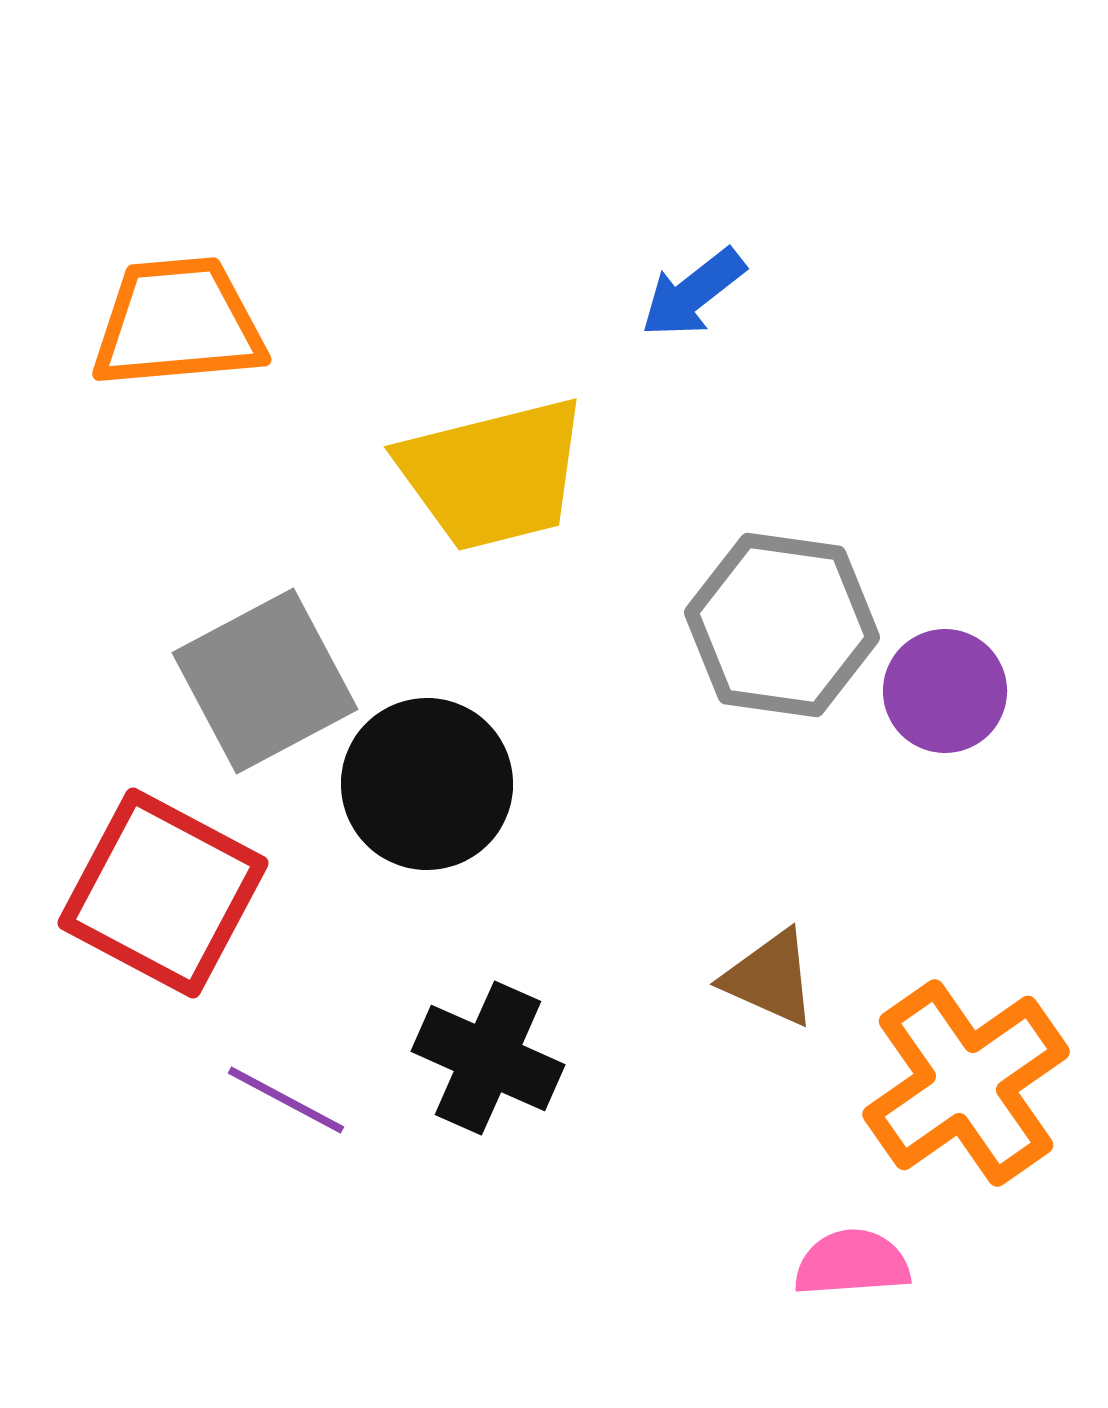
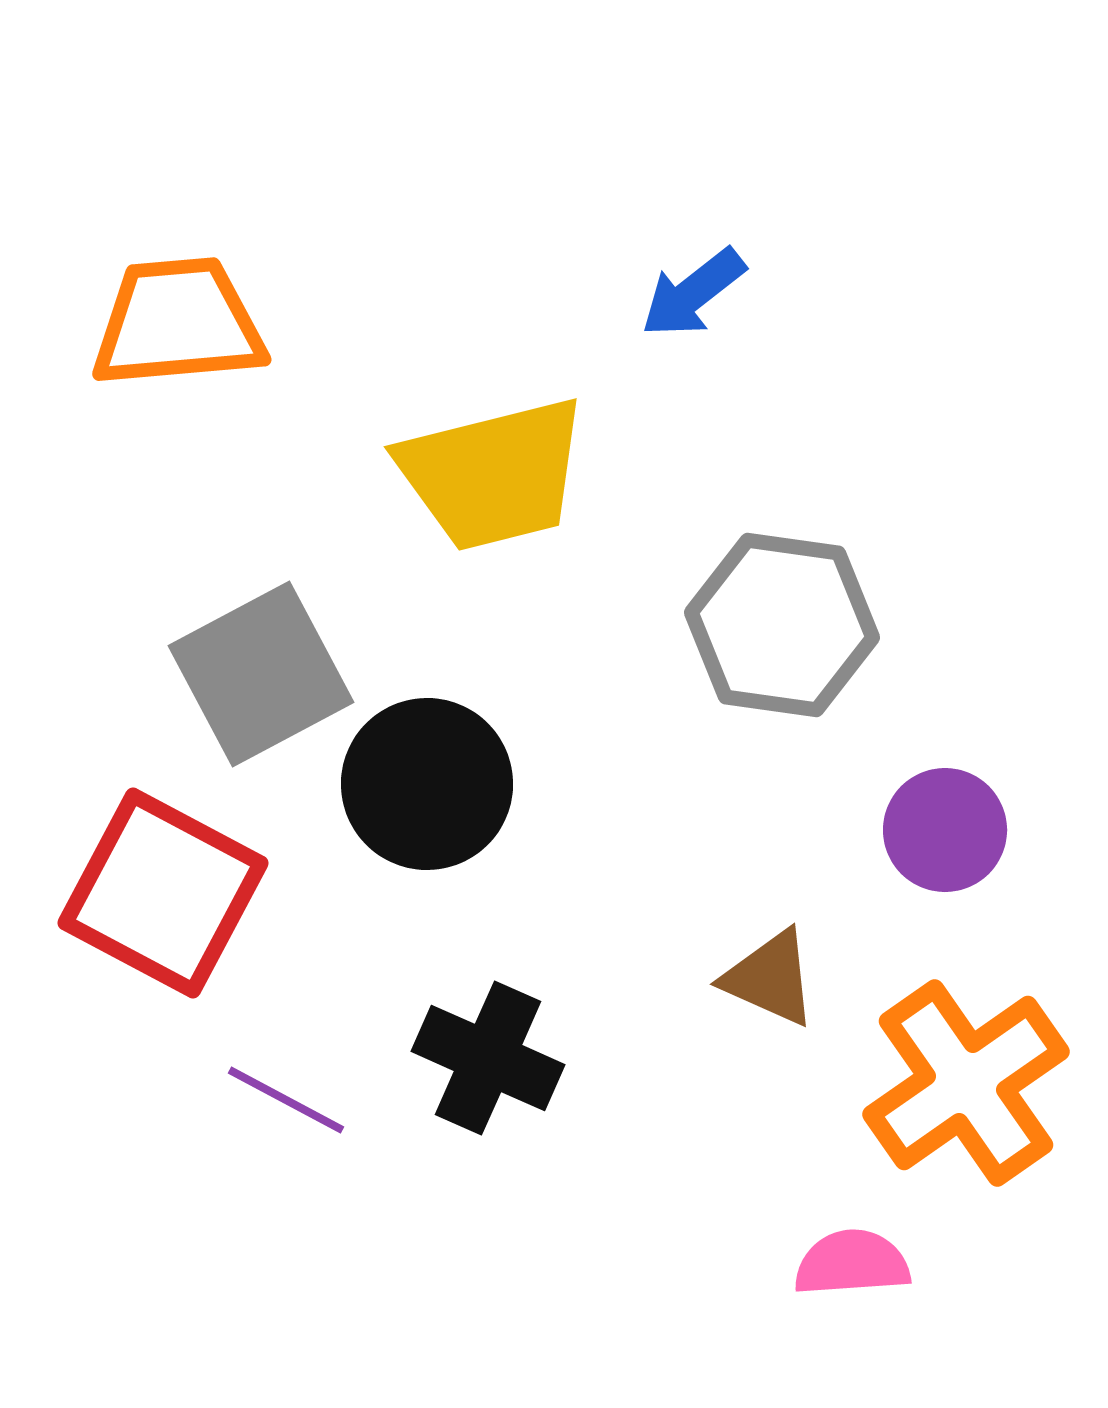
gray square: moved 4 px left, 7 px up
purple circle: moved 139 px down
